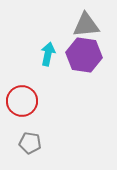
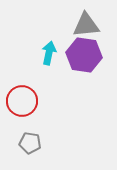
cyan arrow: moved 1 px right, 1 px up
